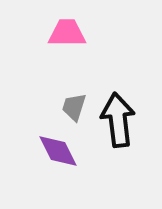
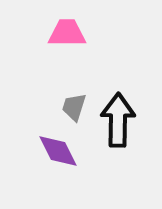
black arrow: rotated 8 degrees clockwise
